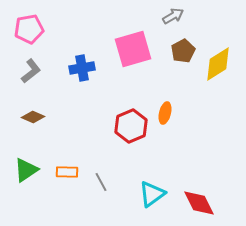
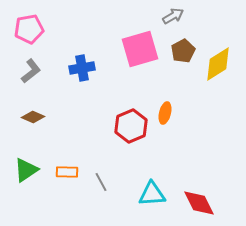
pink square: moved 7 px right
cyan triangle: rotated 32 degrees clockwise
